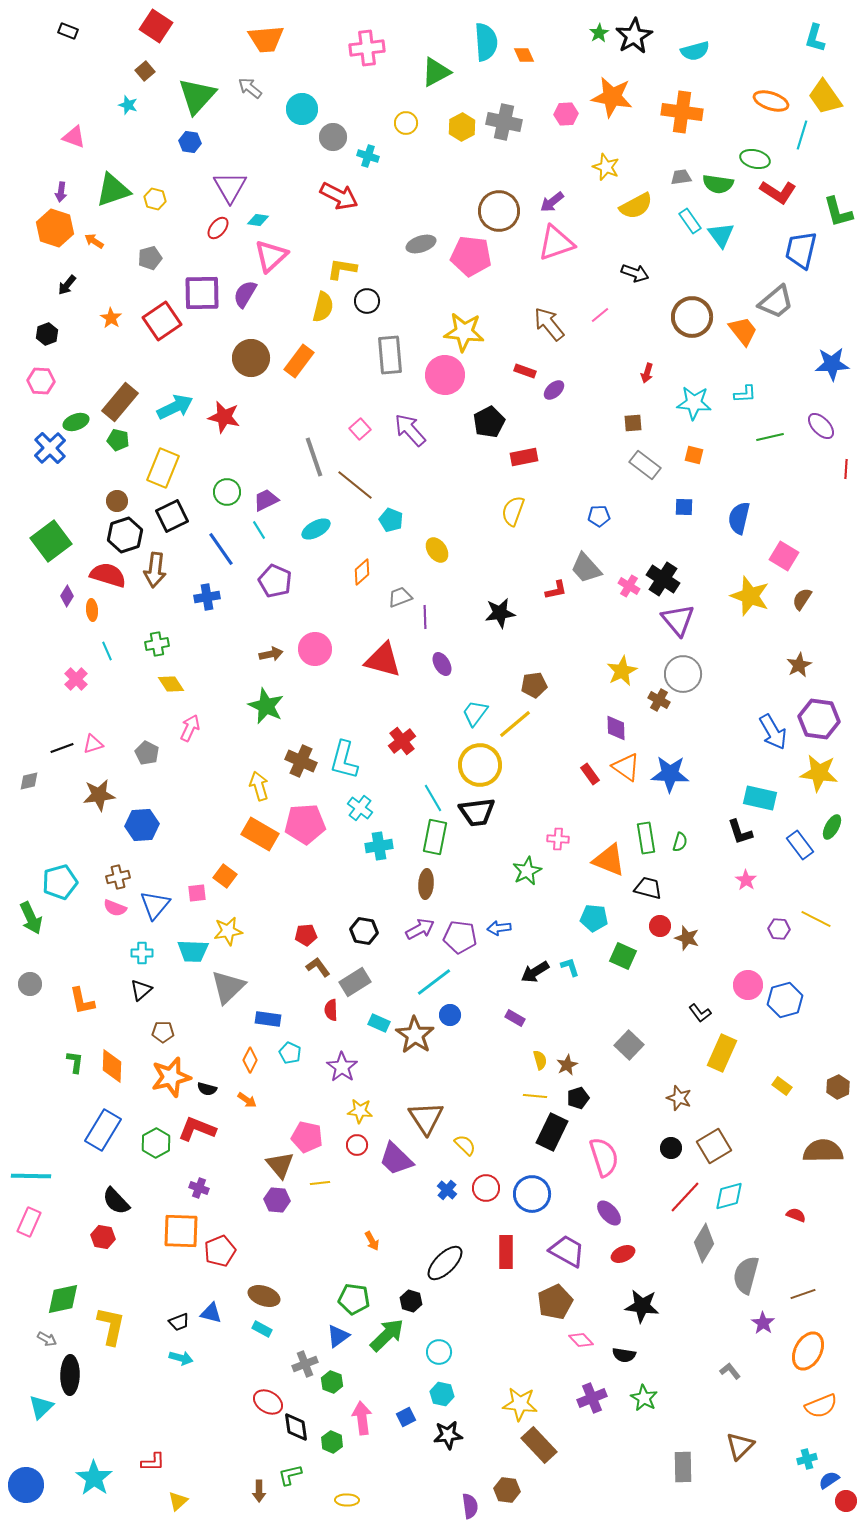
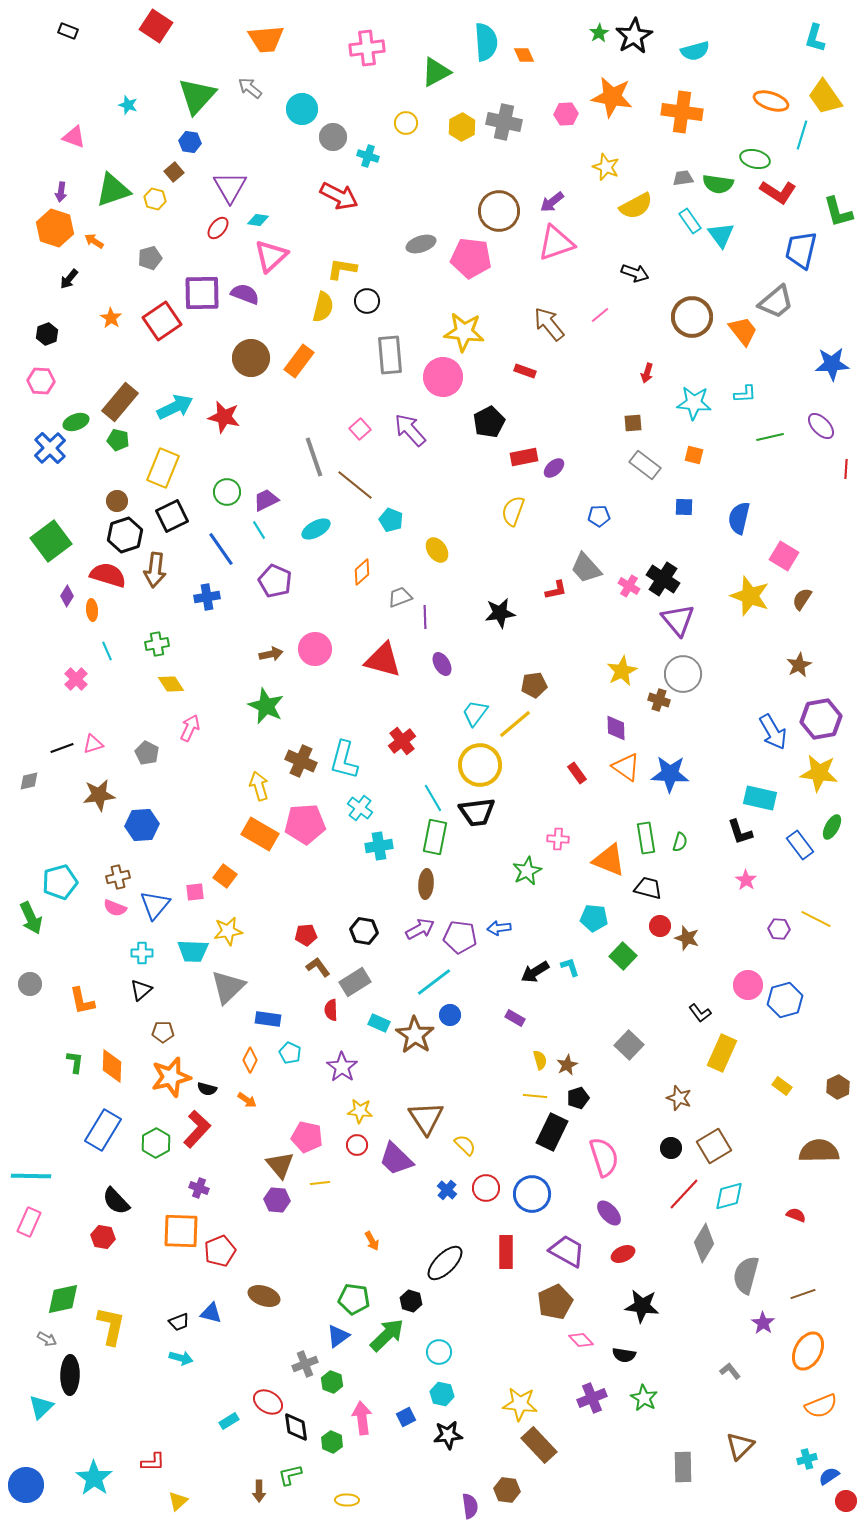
brown square at (145, 71): moved 29 px right, 101 px down
gray trapezoid at (681, 177): moved 2 px right, 1 px down
pink pentagon at (471, 256): moved 2 px down
black arrow at (67, 285): moved 2 px right, 6 px up
purple semicircle at (245, 294): rotated 80 degrees clockwise
pink circle at (445, 375): moved 2 px left, 2 px down
purple ellipse at (554, 390): moved 78 px down
brown cross at (659, 700): rotated 10 degrees counterclockwise
purple hexagon at (819, 719): moved 2 px right; rotated 18 degrees counterclockwise
red rectangle at (590, 774): moved 13 px left, 1 px up
pink square at (197, 893): moved 2 px left, 1 px up
green square at (623, 956): rotated 20 degrees clockwise
red L-shape at (197, 1129): rotated 111 degrees clockwise
brown semicircle at (823, 1151): moved 4 px left
red line at (685, 1197): moved 1 px left, 3 px up
cyan rectangle at (262, 1329): moved 33 px left, 92 px down; rotated 60 degrees counterclockwise
blue semicircle at (829, 1480): moved 4 px up
